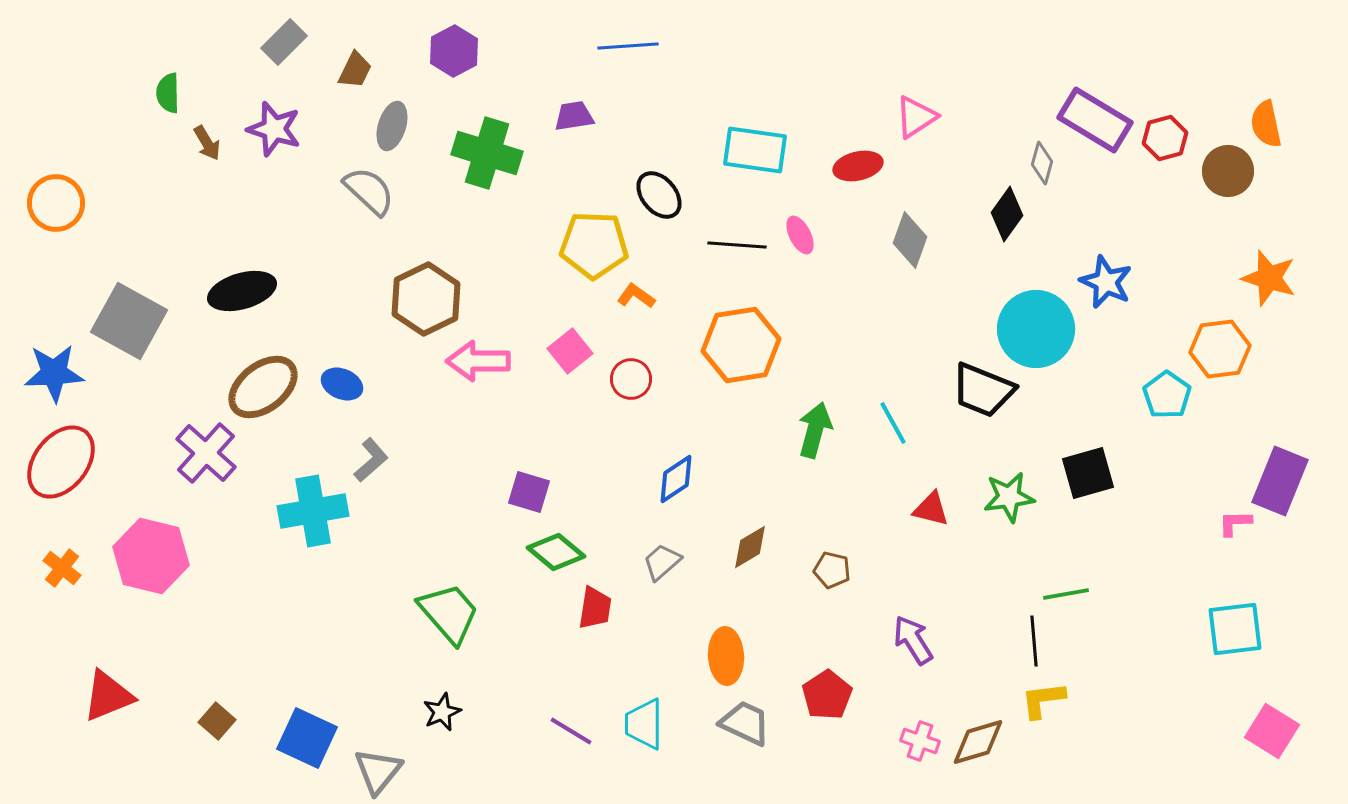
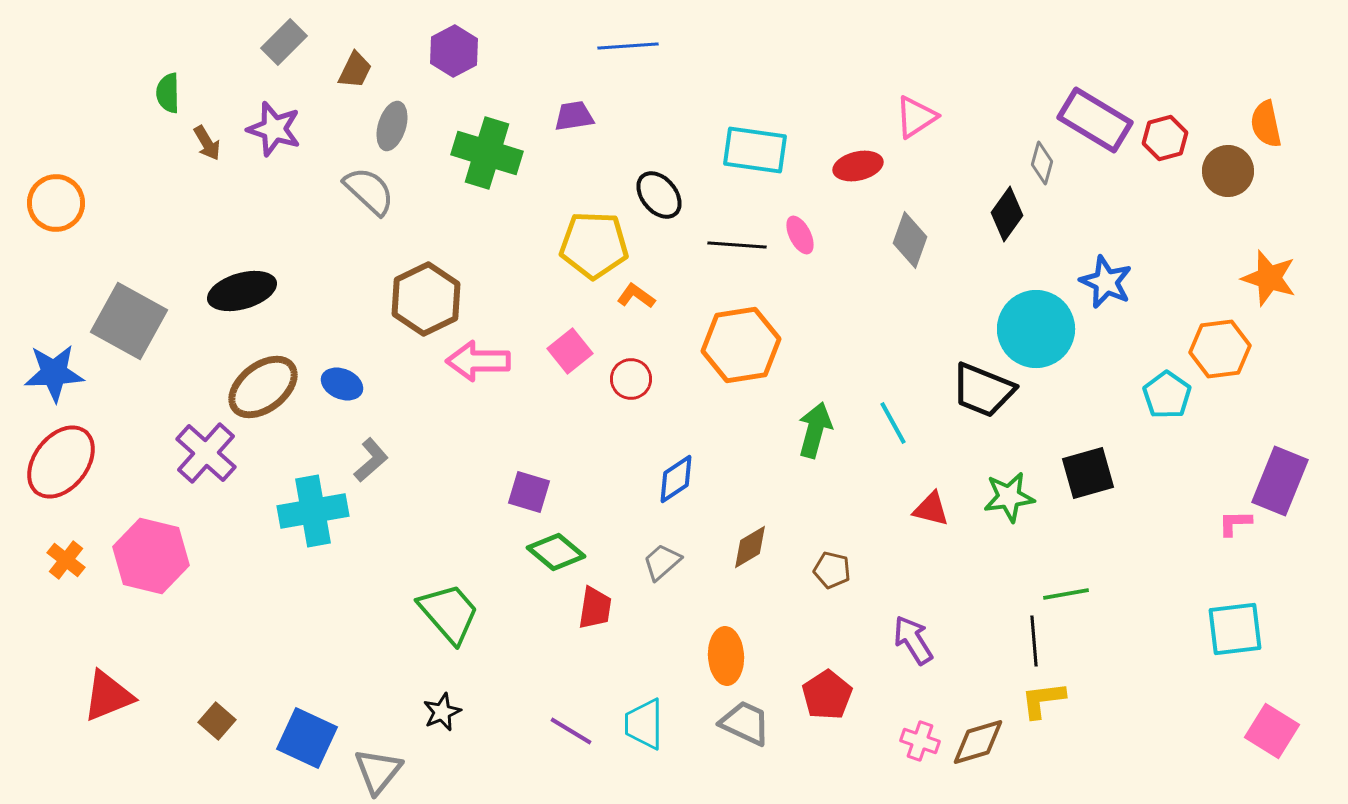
orange cross at (62, 568): moved 4 px right, 8 px up
